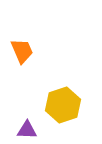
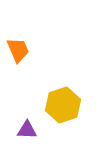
orange trapezoid: moved 4 px left, 1 px up
